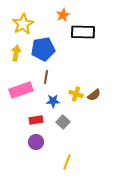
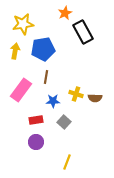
orange star: moved 2 px right, 2 px up
yellow star: rotated 20 degrees clockwise
black rectangle: rotated 60 degrees clockwise
yellow arrow: moved 1 px left, 2 px up
pink rectangle: rotated 35 degrees counterclockwise
brown semicircle: moved 1 px right, 3 px down; rotated 40 degrees clockwise
gray square: moved 1 px right
